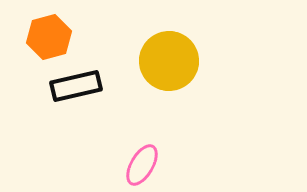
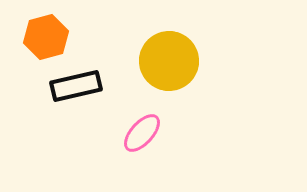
orange hexagon: moved 3 px left
pink ellipse: moved 32 px up; rotated 12 degrees clockwise
